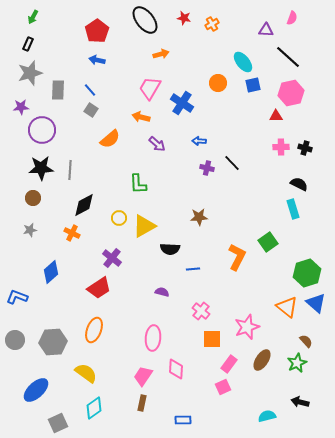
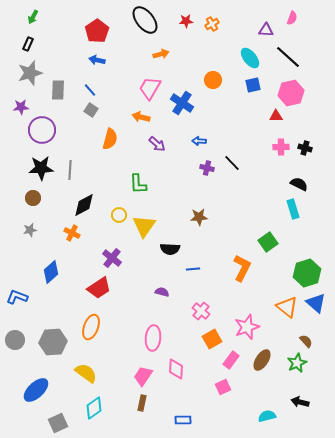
red star at (184, 18): moved 2 px right, 3 px down; rotated 16 degrees counterclockwise
cyan ellipse at (243, 62): moved 7 px right, 4 px up
orange circle at (218, 83): moved 5 px left, 3 px up
orange semicircle at (110, 139): rotated 35 degrees counterclockwise
yellow circle at (119, 218): moved 3 px up
yellow triangle at (144, 226): rotated 25 degrees counterclockwise
orange L-shape at (237, 257): moved 5 px right, 11 px down
orange ellipse at (94, 330): moved 3 px left, 3 px up
orange square at (212, 339): rotated 30 degrees counterclockwise
pink rectangle at (229, 364): moved 2 px right, 4 px up
